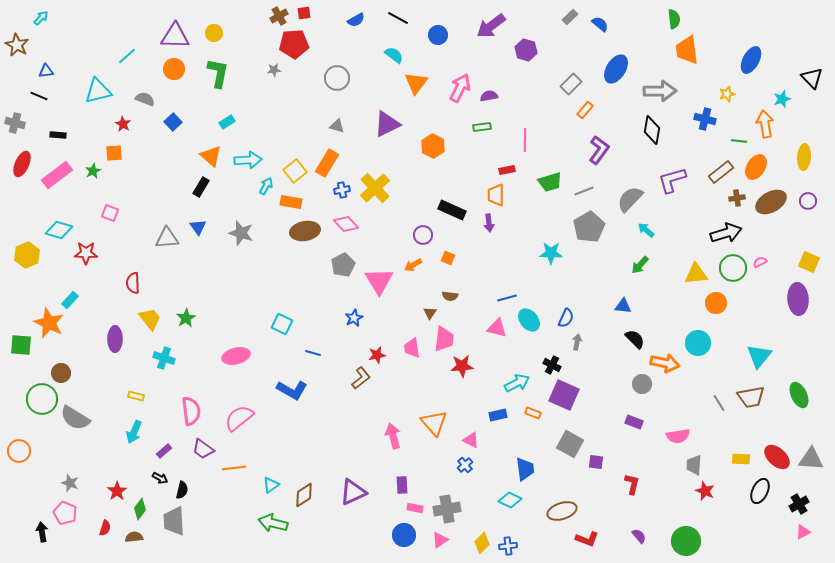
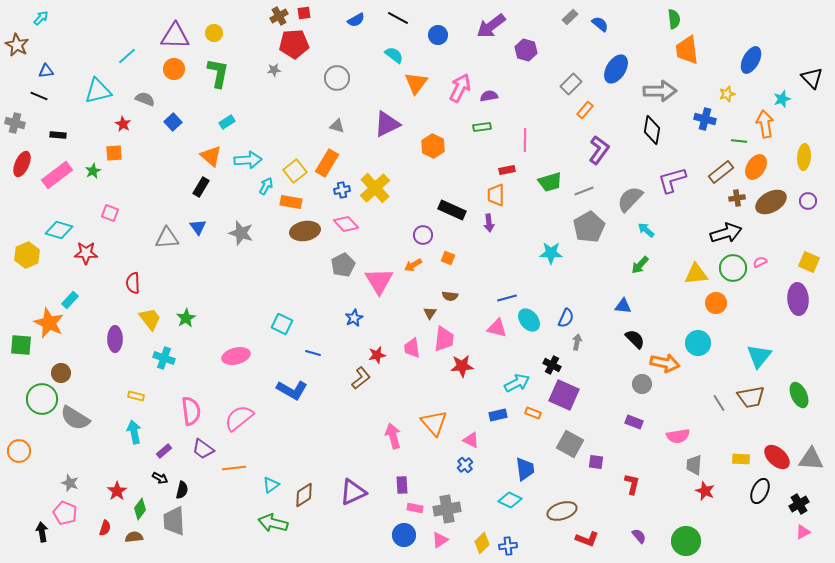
cyan arrow at (134, 432): rotated 145 degrees clockwise
